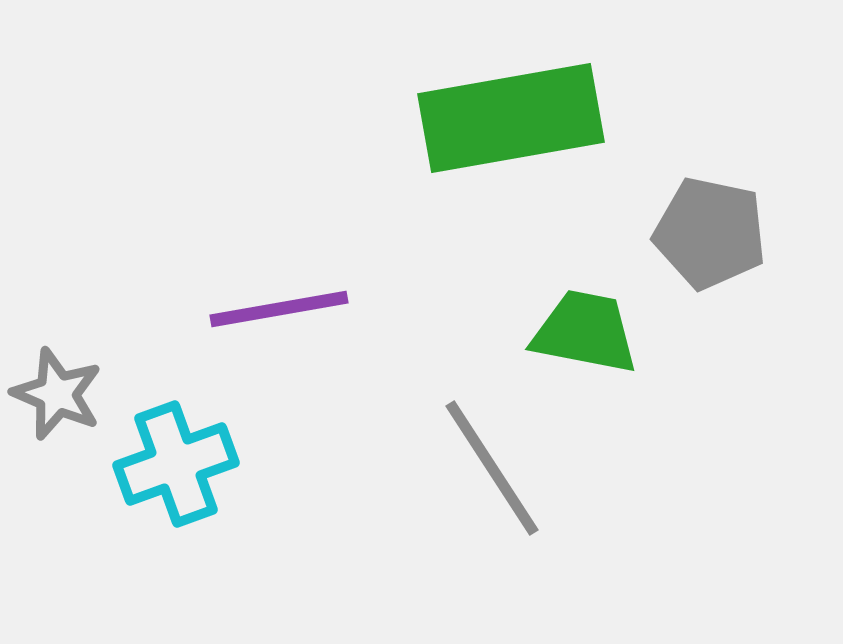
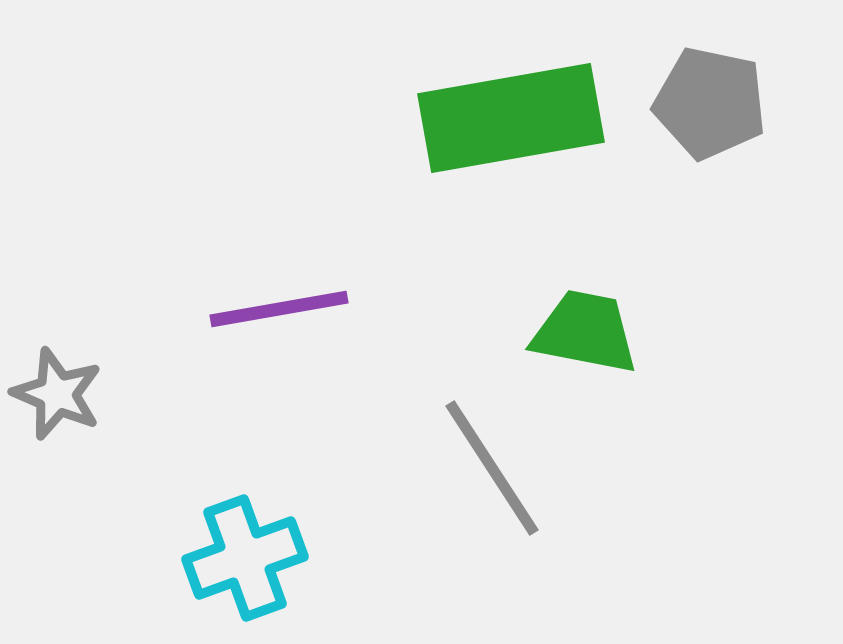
gray pentagon: moved 130 px up
cyan cross: moved 69 px right, 94 px down
